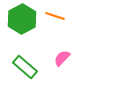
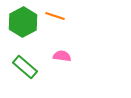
green hexagon: moved 1 px right, 3 px down
pink semicircle: moved 2 px up; rotated 54 degrees clockwise
